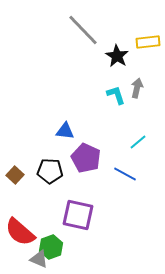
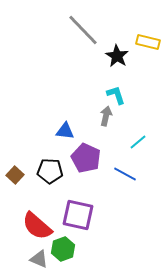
yellow rectangle: rotated 20 degrees clockwise
gray arrow: moved 31 px left, 28 px down
red semicircle: moved 17 px right, 6 px up
green hexagon: moved 12 px right, 2 px down
